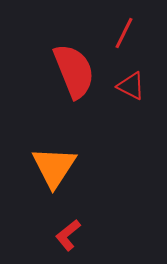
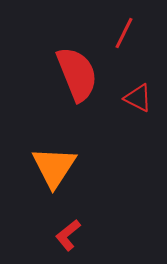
red semicircle: moved 3 px right, 3 px down
red triangle: moved 7 px right, 12 px down
